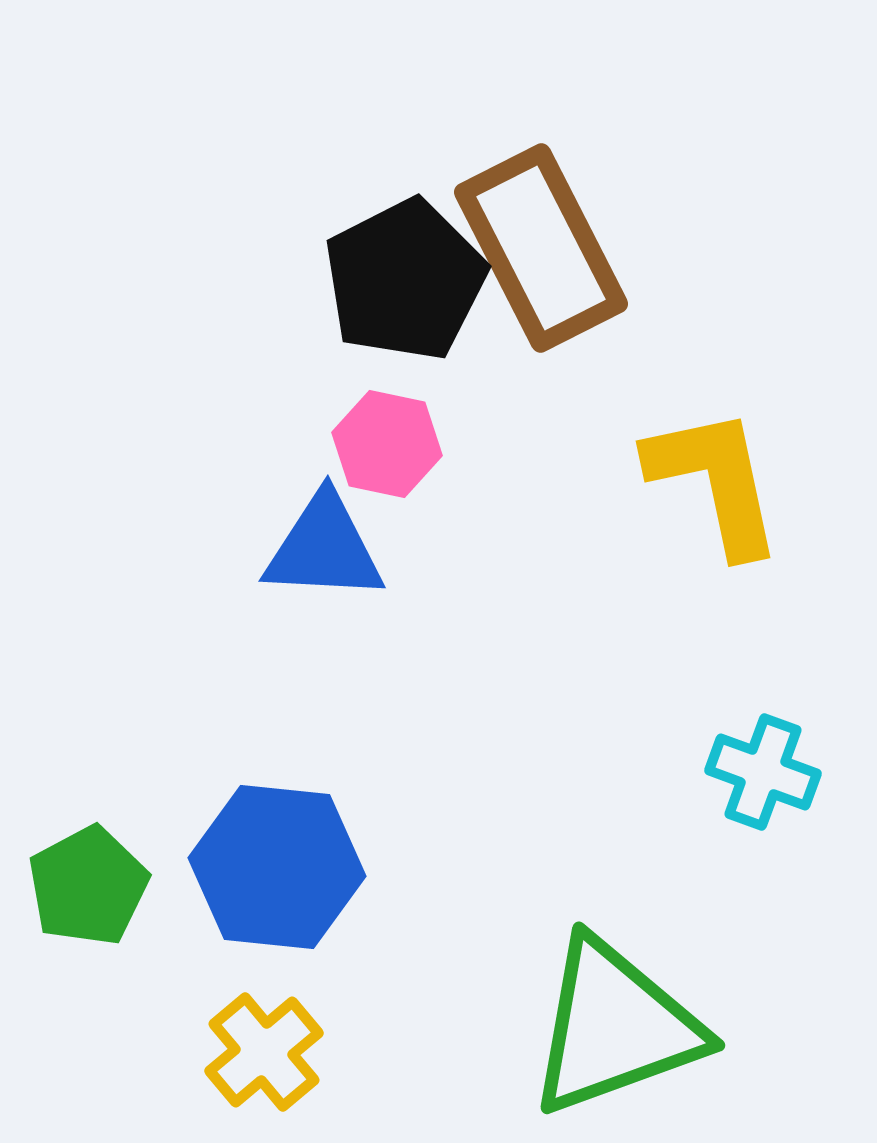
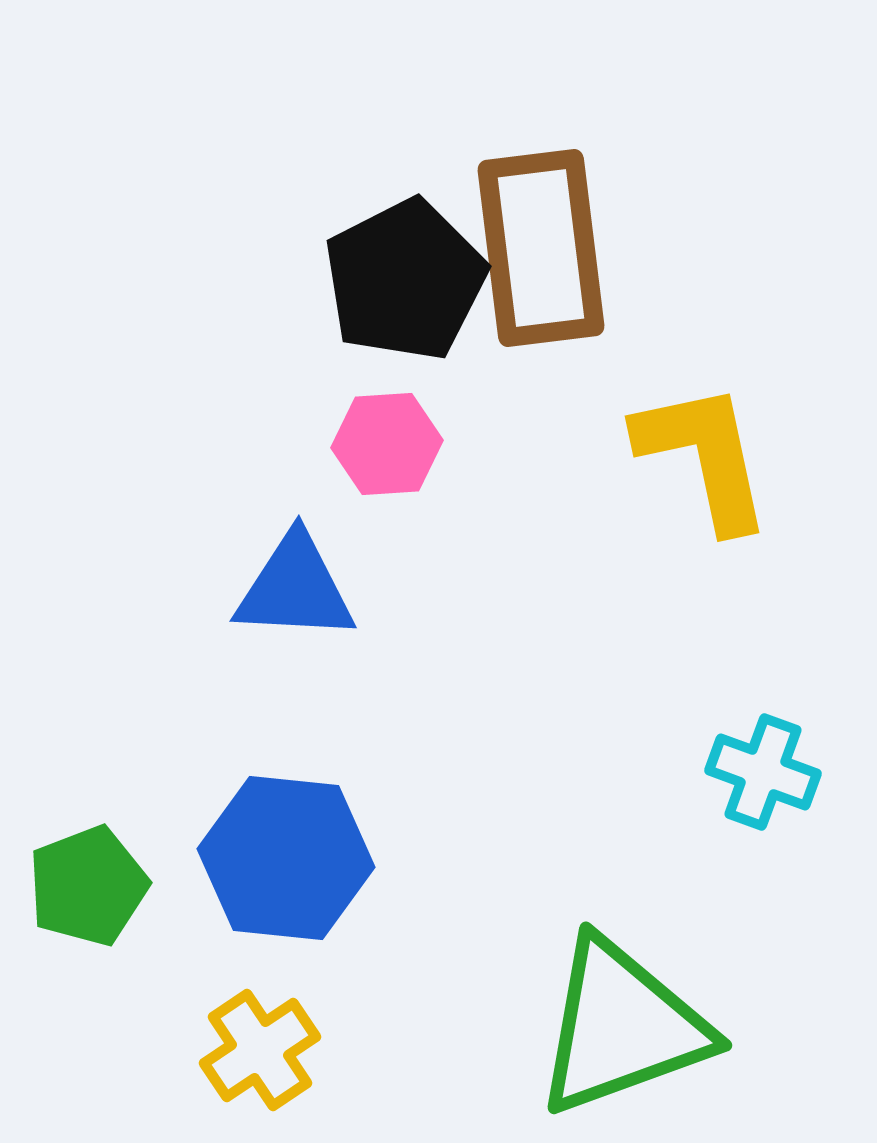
brown rectangle: rotated 20 degrees clockwise
pink hexagon: rotated 16 degrees counterclockwise
yellow L-shape: moved 11 px left, 25 px up
blue triangle: moved 29 px left, 40 px down
blue hexagon: moved 9 px right, 9 px up
green pentagon: rotated 7 degrees clockwise
green triangle: moved 7 px right
yellow cross: moved 4 px left, 2 px up; rotated 6 degrees clockwise
